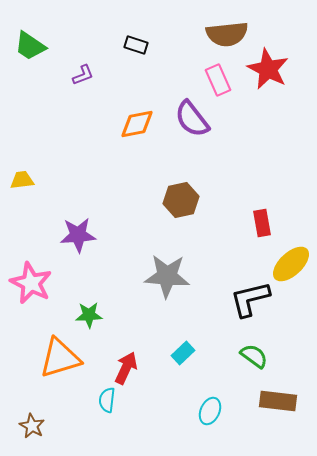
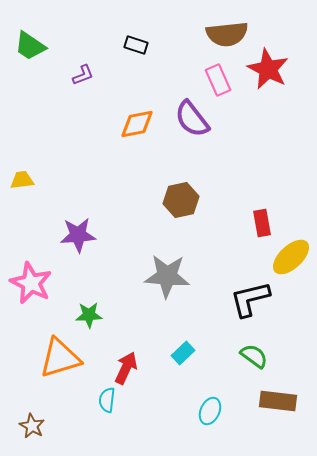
yellow ellipse: moved 7 px up
